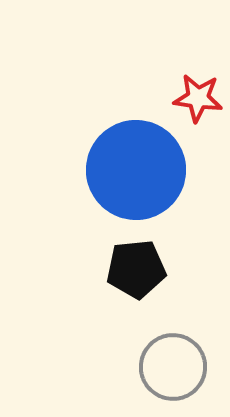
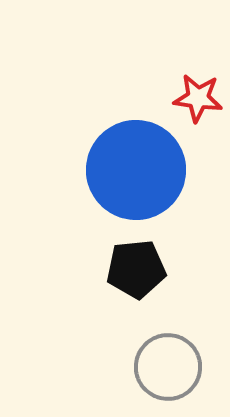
gray circle: moved 5 px left
